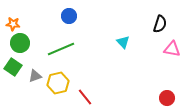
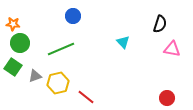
blue circle: moved 4 px right
red line: moved 1 px right; rotated 12 degrees counterclockwise
